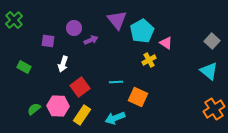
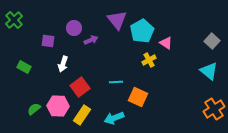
cyan arrow: moved 1 px left
